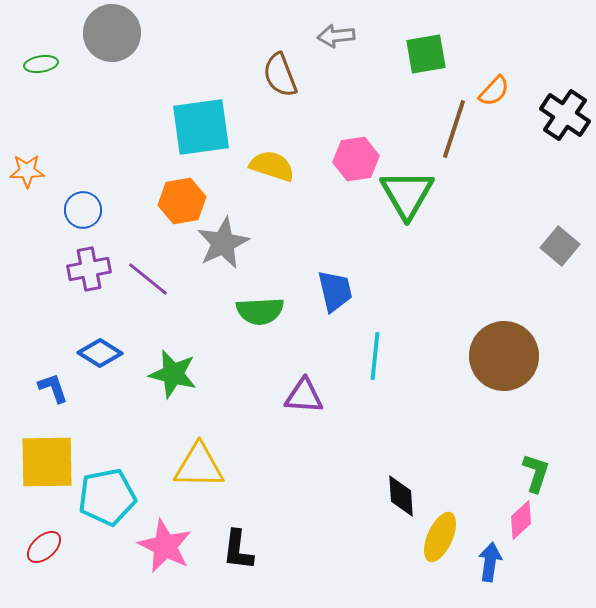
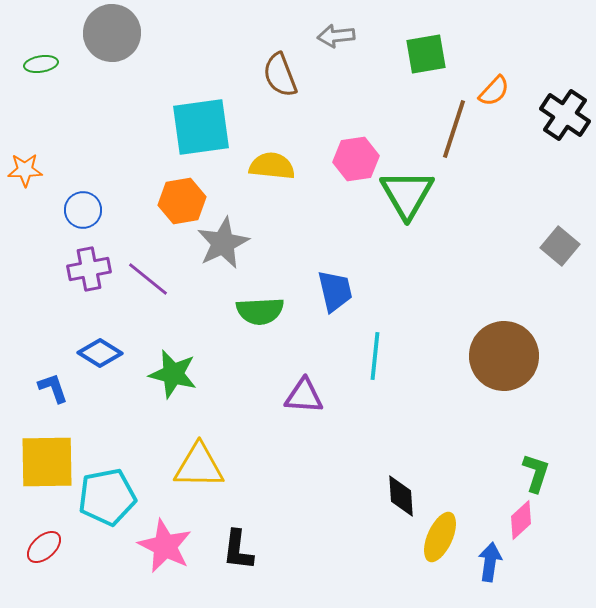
yellow semicircle: rotated 12 degrees counterclockwise
orange star: moved 2 px left, 1 px up
